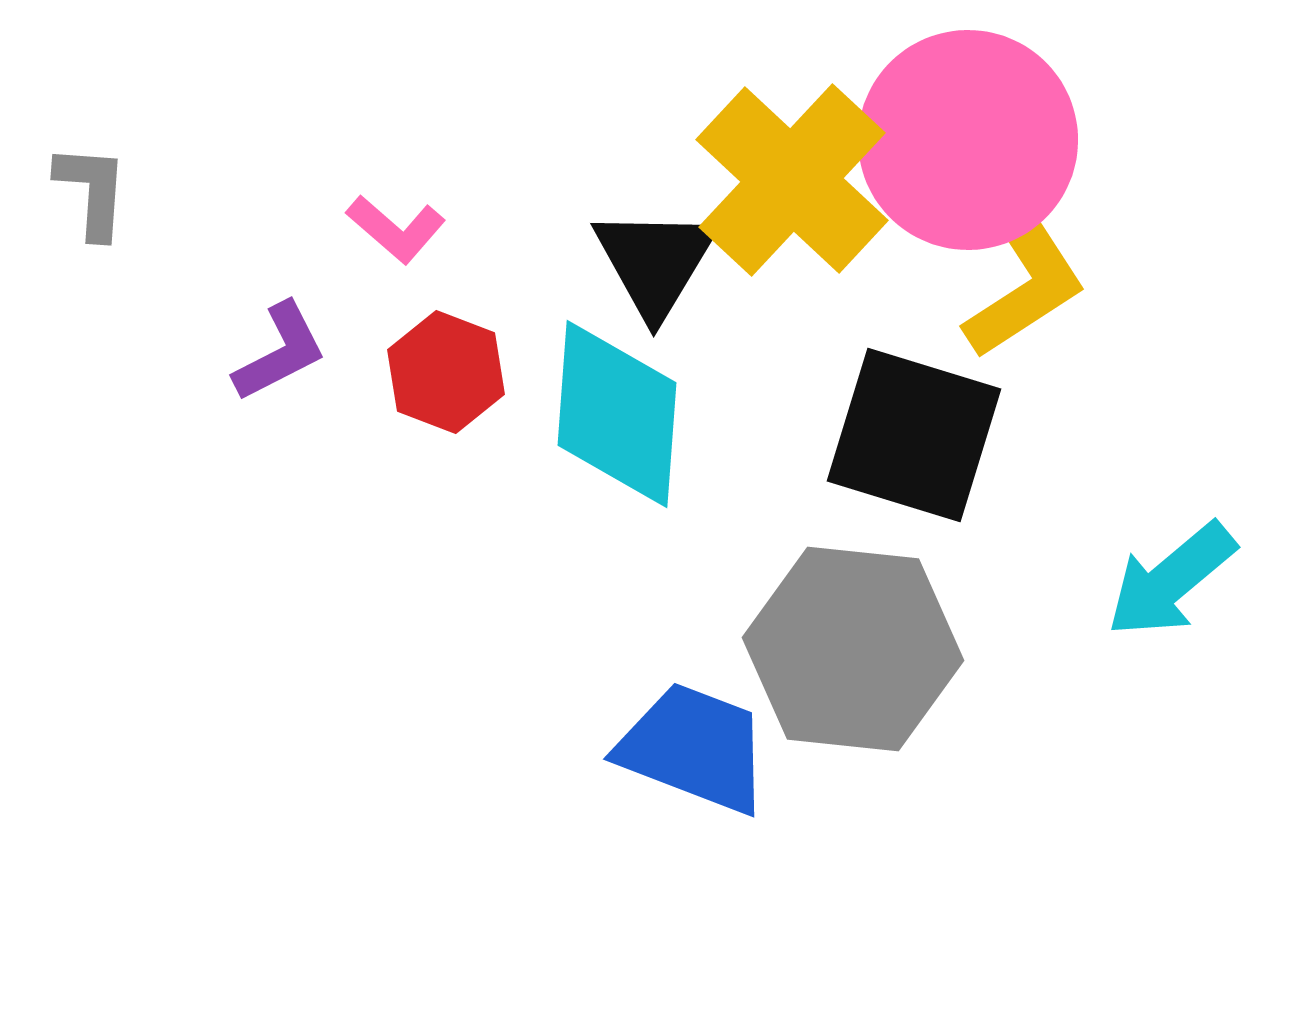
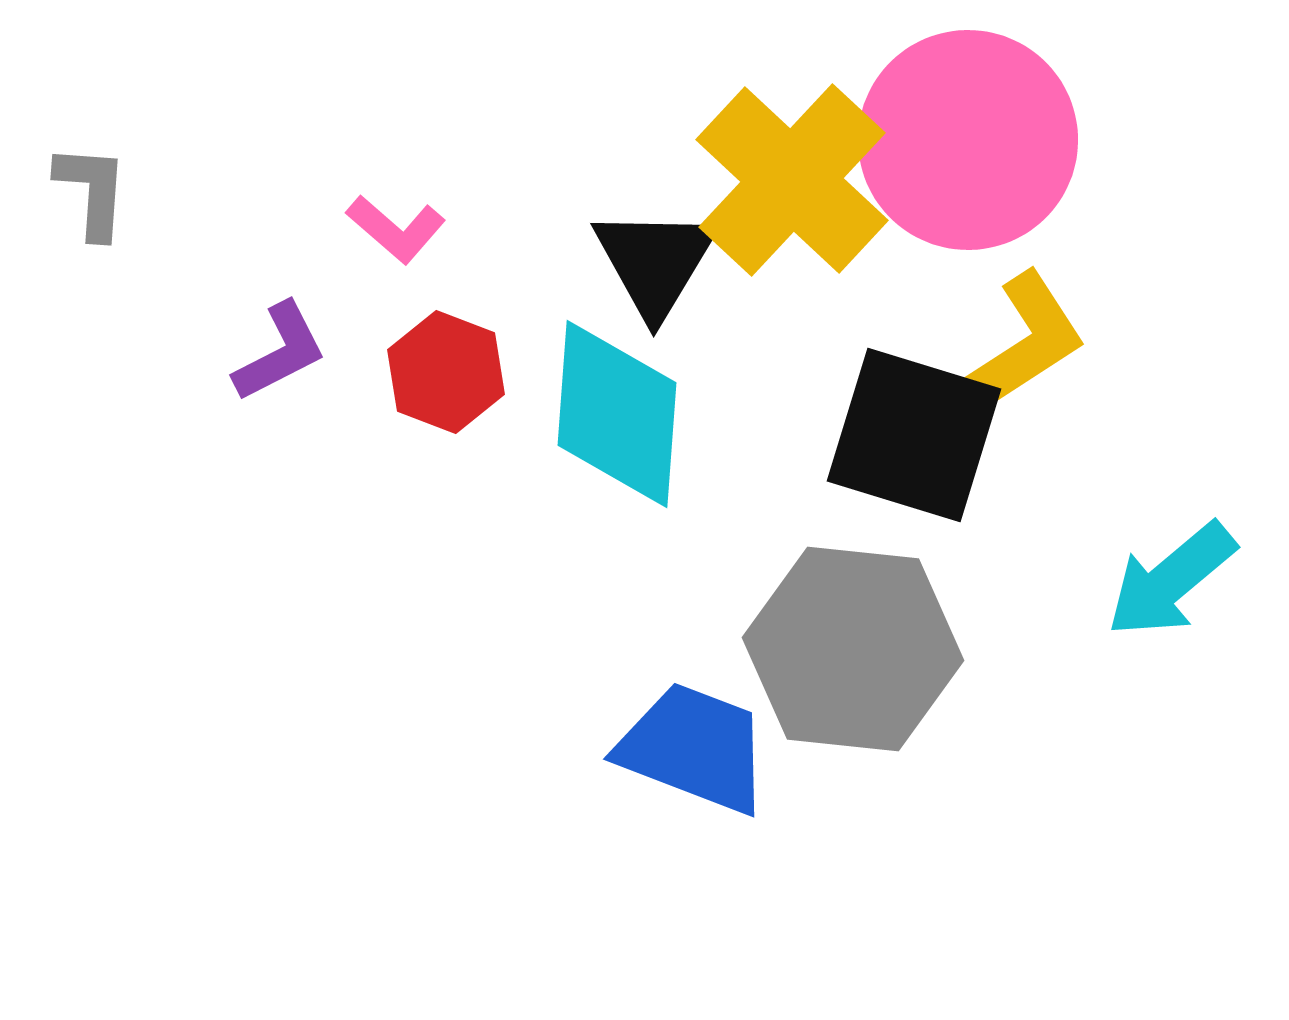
yellow L-shape: moved 55 px down
